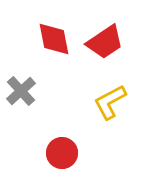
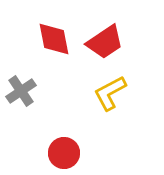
gray cross: rotated 8 degrees clockwise
yellow L-shape: moved 9 px up
red circle: moved 2 px right
